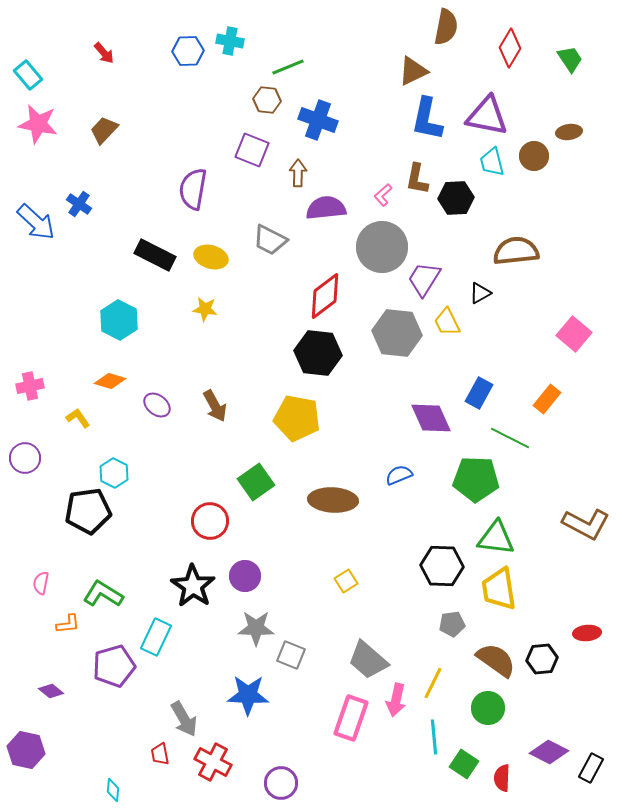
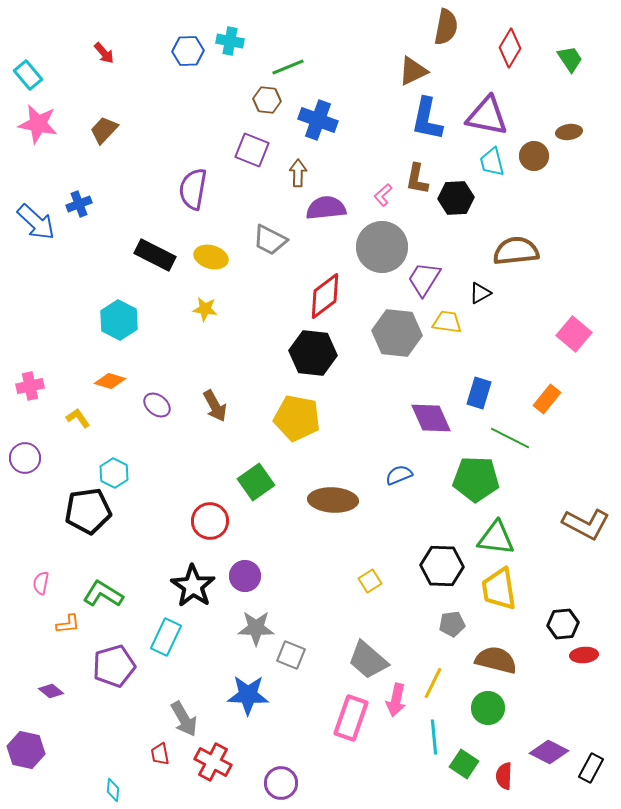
blue cross at (79, 204): rotated 35 degrees clockwise
yellow trapezoid at (447, 322): rotated 124 degrees clockwise
black hexagon at (318, 353): moved 5 px left
blue rectangle at (479, 393): rotated 12 degrees counterclockwise
yellow square at (346, 581): moved 24 px right
red ellipse at (587, 633): moved 3 px left, 22 px down
cyan rectangle at (156, 637): moved 10 px right
black hexagon at (542, 659): moved 21 px right, 35 px up
brown semicircle at (496, 660): rotated 21 degrees counterclockwise
red semicircle at (502, 778): moved 2 px right, 2 px up
